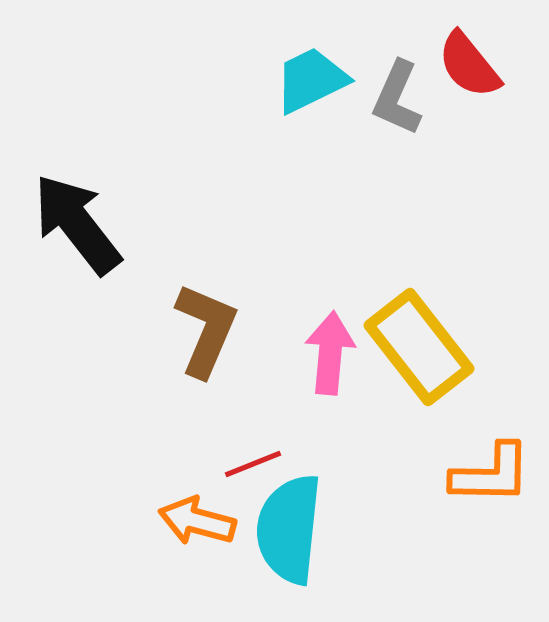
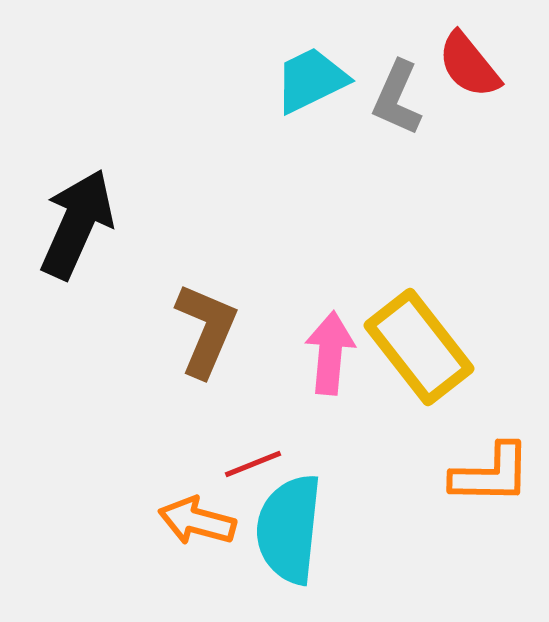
black arrow: rotated 62 degrees clockwise
